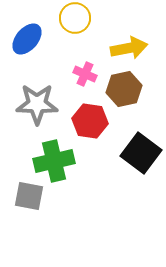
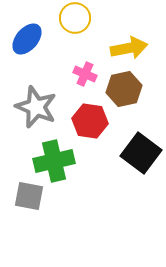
gray star: moved 1 px left, 3 px down; rotated 21 degrees clockwise
